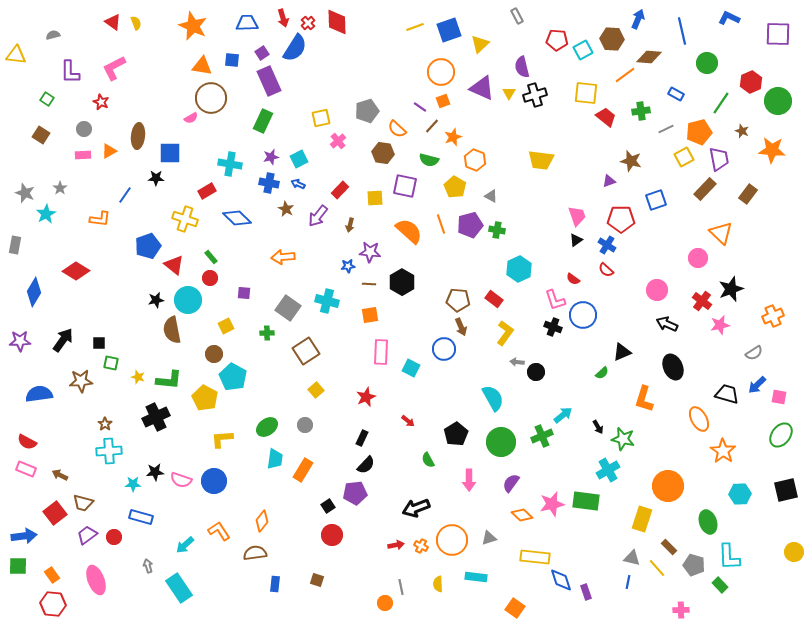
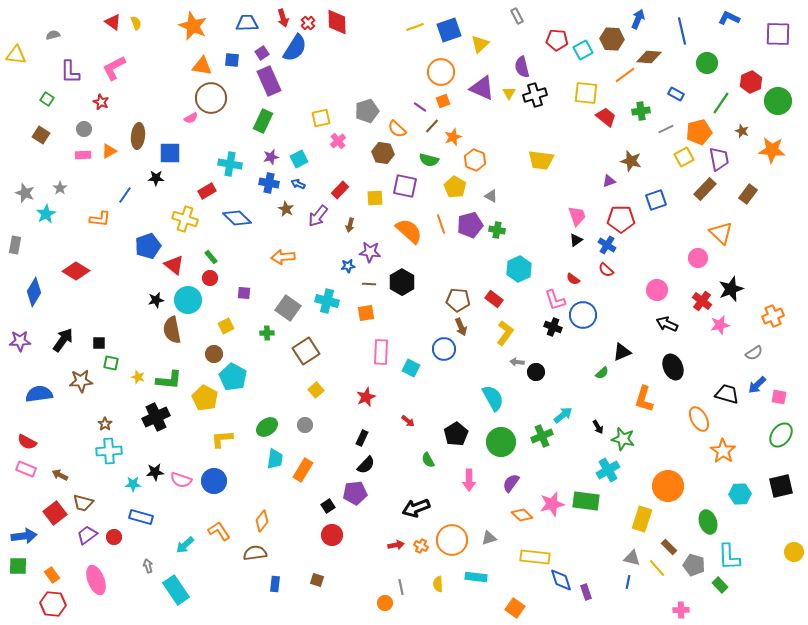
orange square at (370, 315): moved 4 px left, 2 px up
black square at (786, 490): moved 5 px left, 4 px up
cyan rectangle at (179, 588): moved 3 px left, 2 px down
